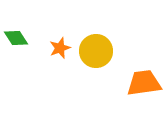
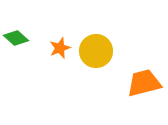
green diamond: rotated 15 degrees counterclockwise
orange trapezoid: rotated 6 degrees counterclockwise
